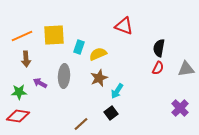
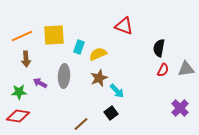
red semicircle: moved 5 px right, 2 px down
cyan arrow: rotated 77 degrees counterclockwise
